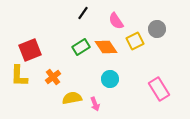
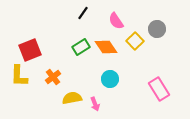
yellow square: rotated 18 degrees counterclockwise
